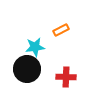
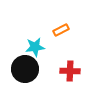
black circle: moved 2 px left
red cross: moved 4 px right, 6 px up
